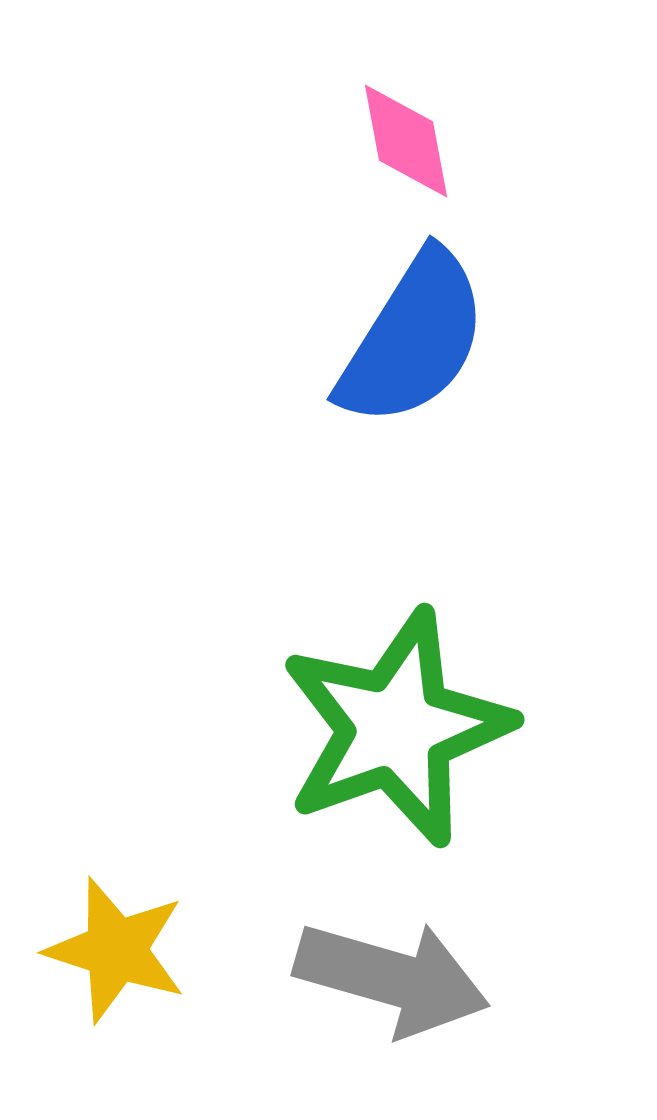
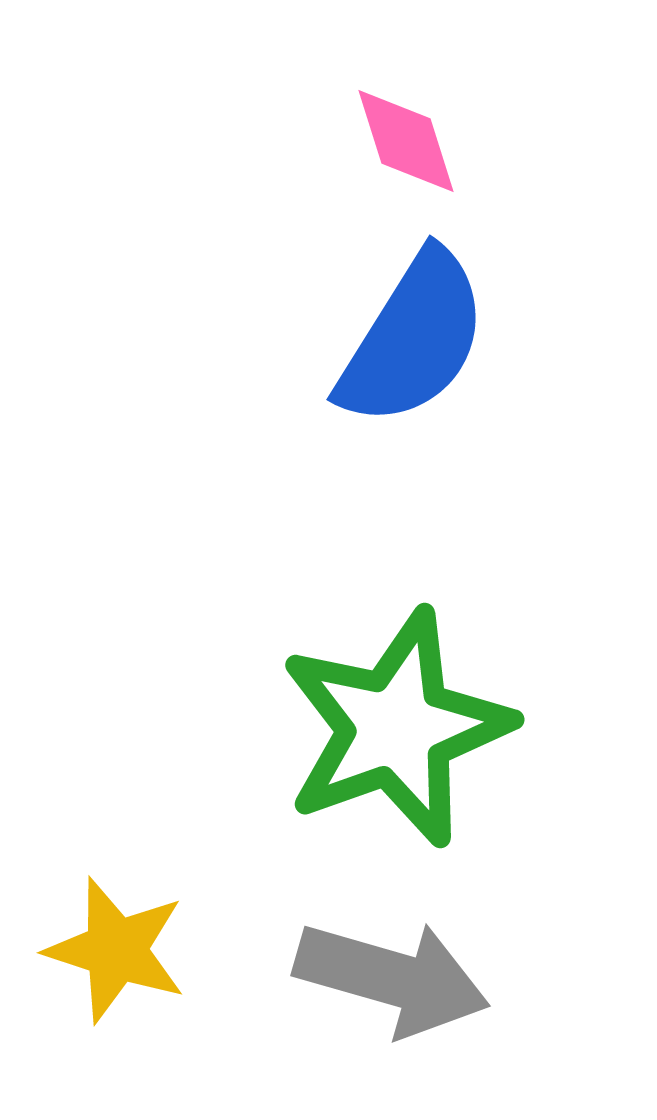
pink diamond: rotated 7 degrees counterclockwise
